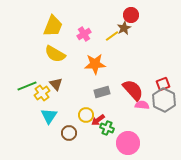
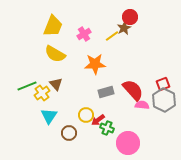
red circle: moved 1 px left, 2 px down
gray rectangle: moved 4 px right
